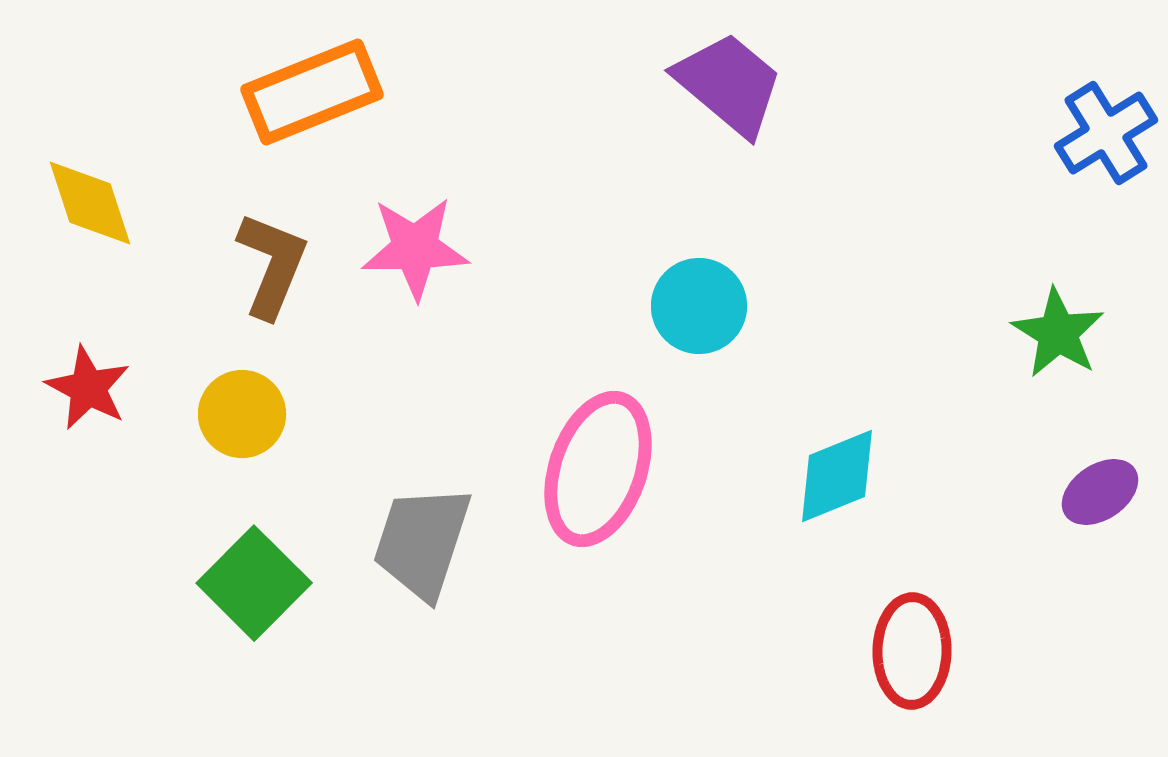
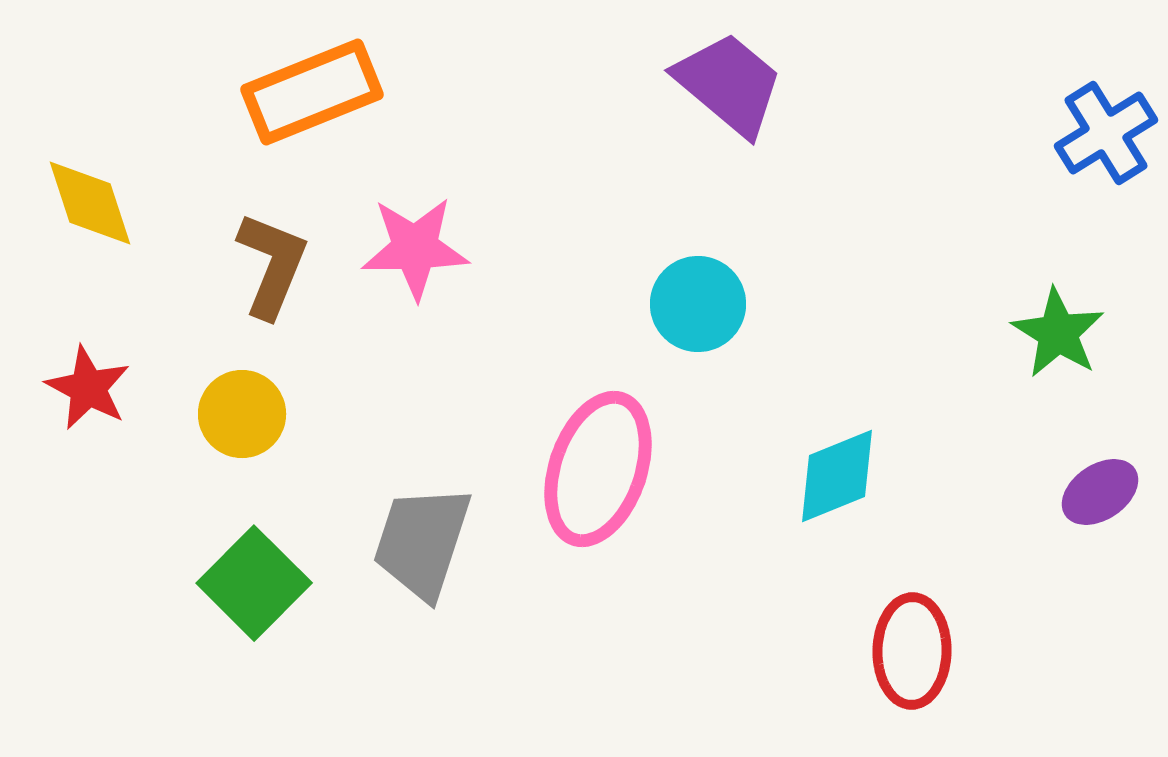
cyan circle: moved 1 px left, 2 px up
